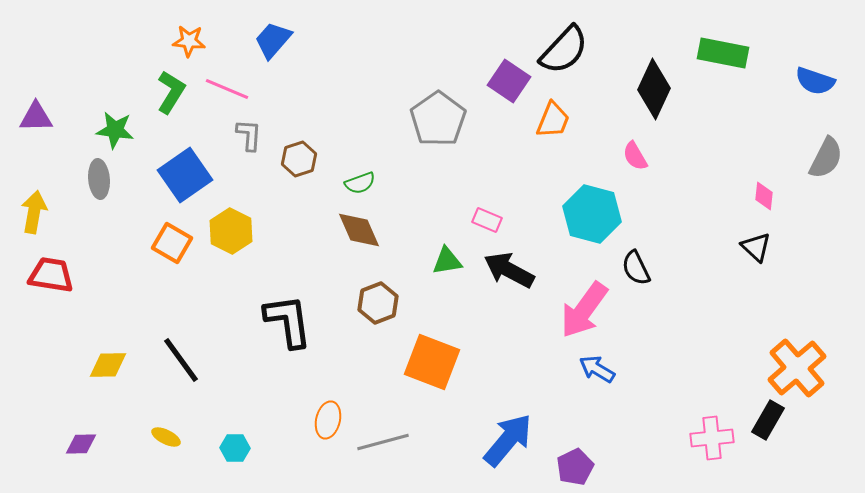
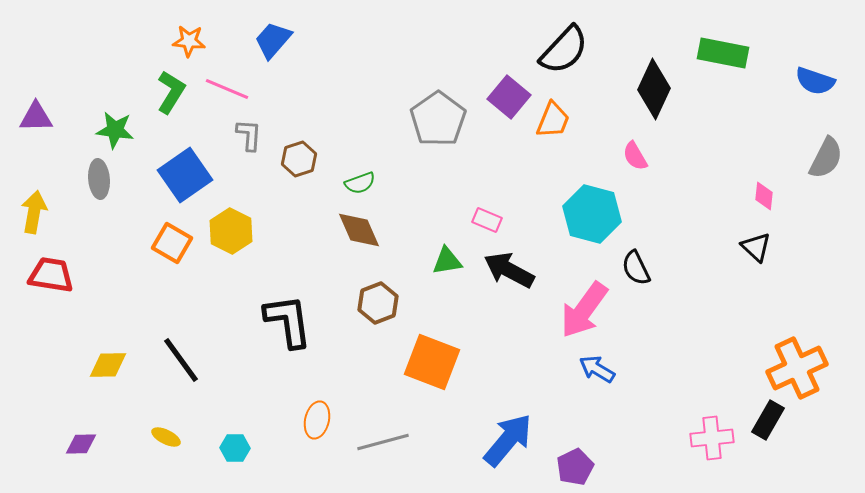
purple square at (509, 81): moved 16 px down; rotated 6 degrees clockwise
orange cross at (797, 368): rotated 16 degrees clockwise
orange ellipse at (328, 420): moved 11 px left
